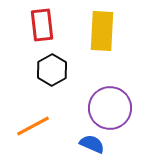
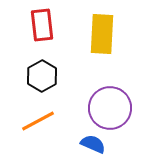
yellow rectangle: moved 3 px down
black hexagon: moved 10 px left, 6 px down
orange line: moved 5 px right, 5 px up
blue semicircle: moved 1 px right
